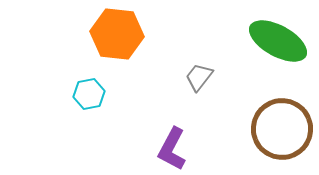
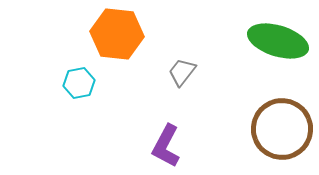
green ellipse: rotated 12 degrees counterclockwise
gray trapezoid: moved 17 px left, 5 px up
cyan hexagon: moved 10 px left, 11 px up
purple L-shape: moved 6 px left, 3 px up
